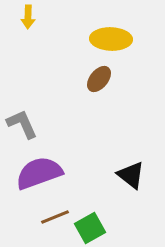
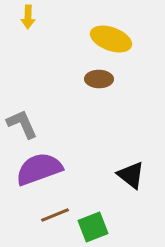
yellow ellipse: rotated 18 degrees clockwise
brown ellipse: rotated 52 degrees clockwise
purple semicircle: moved 4 px up
brown line: moved 2 px up
green square: moved 3 px right, 1 px up; rotated 8 degrees clockwise
